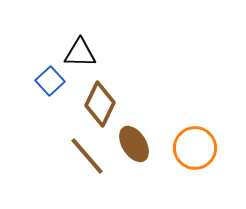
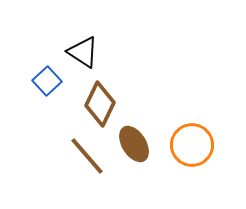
black triangle: moved 3 px right, 1 px up; rotated 32 degrees clockwise
blue square: moved 3 px left
orange circle: moved 3 px left, 3 px up
